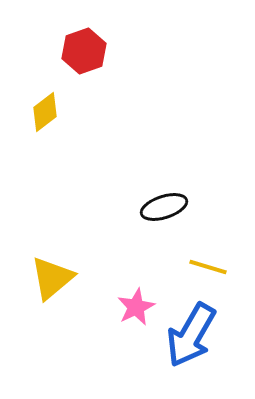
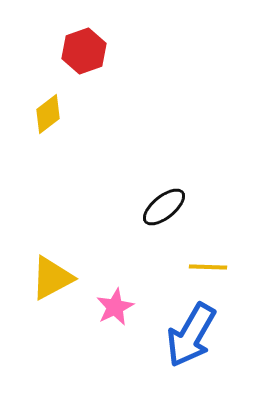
yellow diamond: moved 3 px right, 2 px down
black ellipse: rotated 21 degrees counterclockwise
yellow line: rotated 15 degrees counterclockwise
yellow triangle: rotated 12 degrees clockwise
pink star: moved 21 px left
